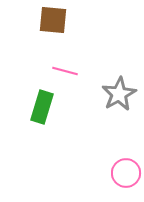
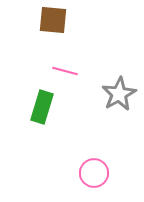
pink circle: moved 32 px left
